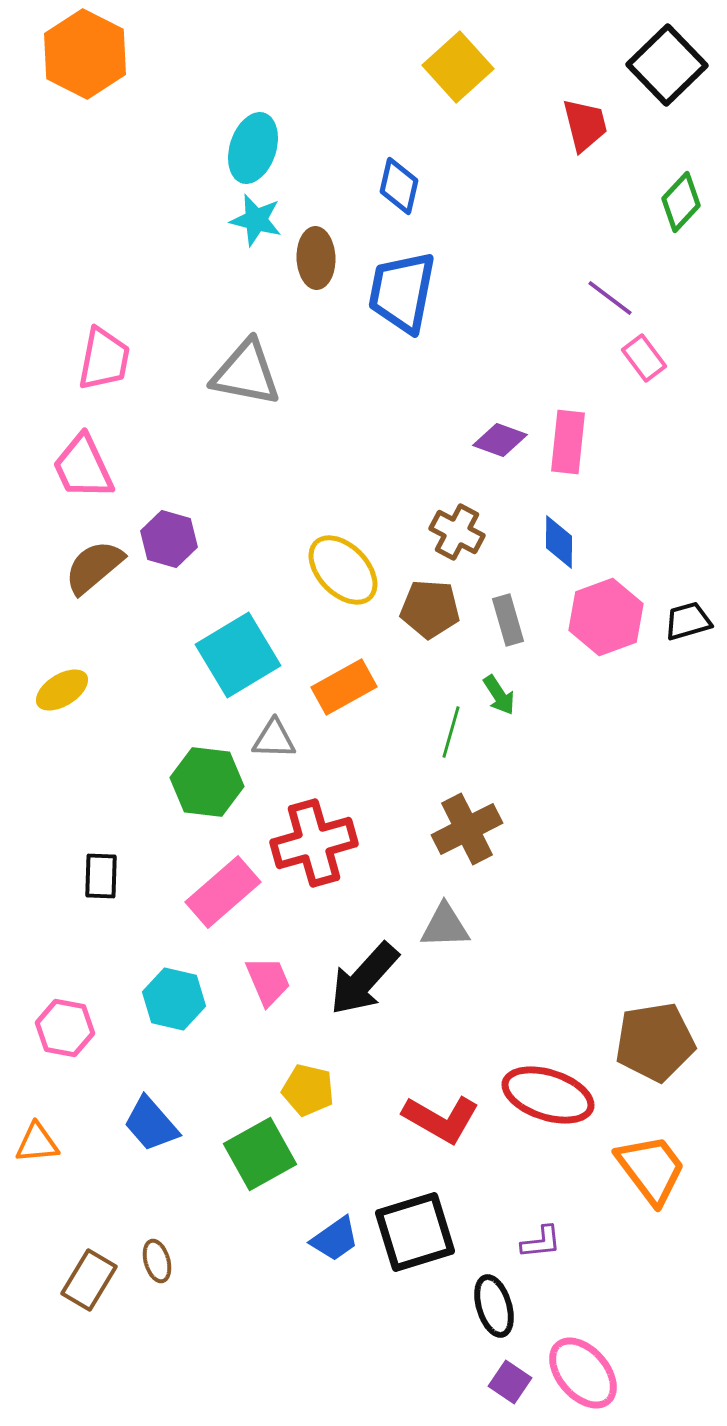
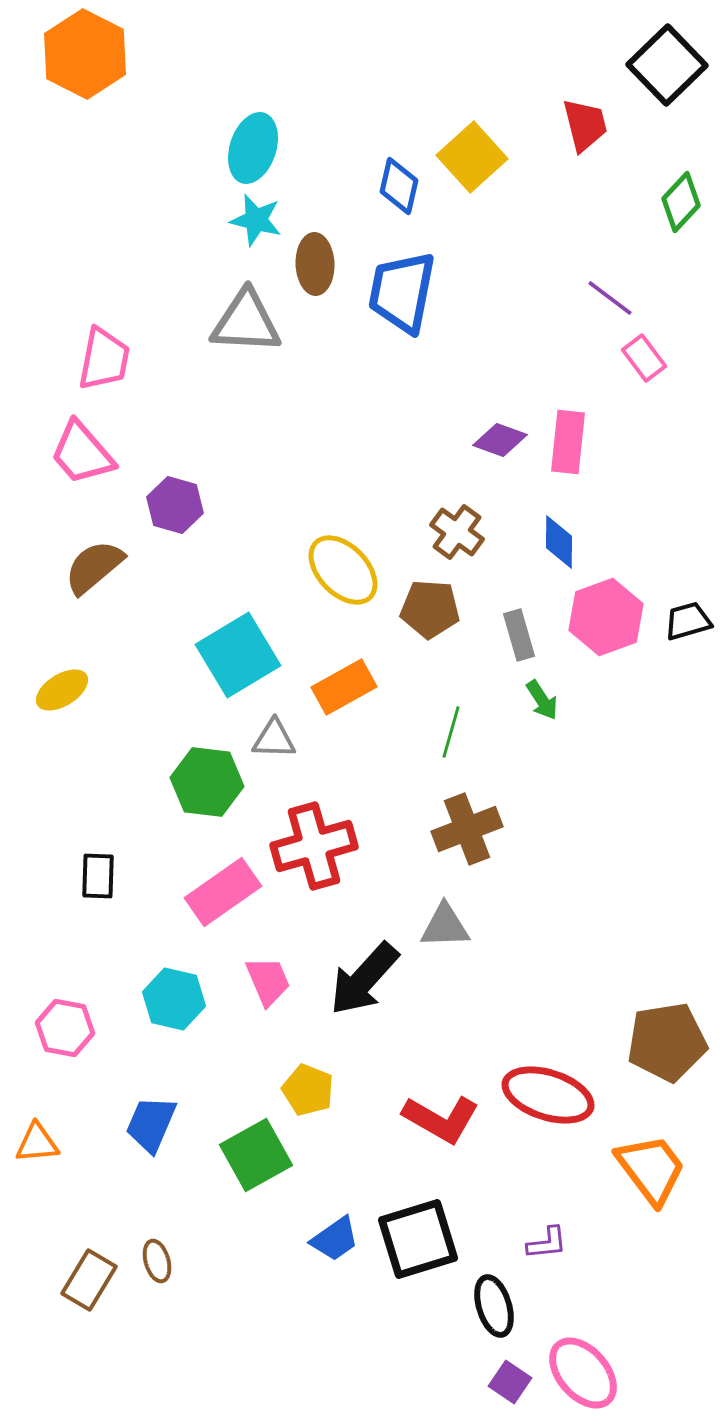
yellow square at (458, 67): moved 14 px right, 90 px down
brown ellipse at (316, 258): moved 1 px left, 6 px down
gray triangle at (246, 373): moved 51 px up; rotated 8 degrees counterclockwise
pink trapezoid at (83, 467): moved 1 px left, 14 px up; rotated 16 degrees counterclockwise
brown cross at (457, 532): rotated 8 degrees clockwise
purple hexagon at (169, 539): moved 6 px right, 34 px up
gray rectangle at (508, 620): moved 11 px right, 15 px down
green arrow at (499, 695): moved 43 px right, 5 px down
brown cross at (467, 829): rotated 6 degrees clockwise
red cross at (314, 843): moved 3 px down
black rectangle at (101, 876): moved 3 px left
pink rectangle at (223, 892): rotated 6 degrees clockwise
brown pentagon at (655, 1042): moved 12 px right
yellow pentagon at (308, 1090): rotated 9 degrees clockwise
blue trapezoid at (151, 1124): rotated 64 degrees clockwise
green square at (260, 1154): moved 4 px left, 1 px down
black square at (415, 1232): moved 3 px right, 7 px down
purple L-shape at (541, 1242): moved 6 px right, 1 px down
